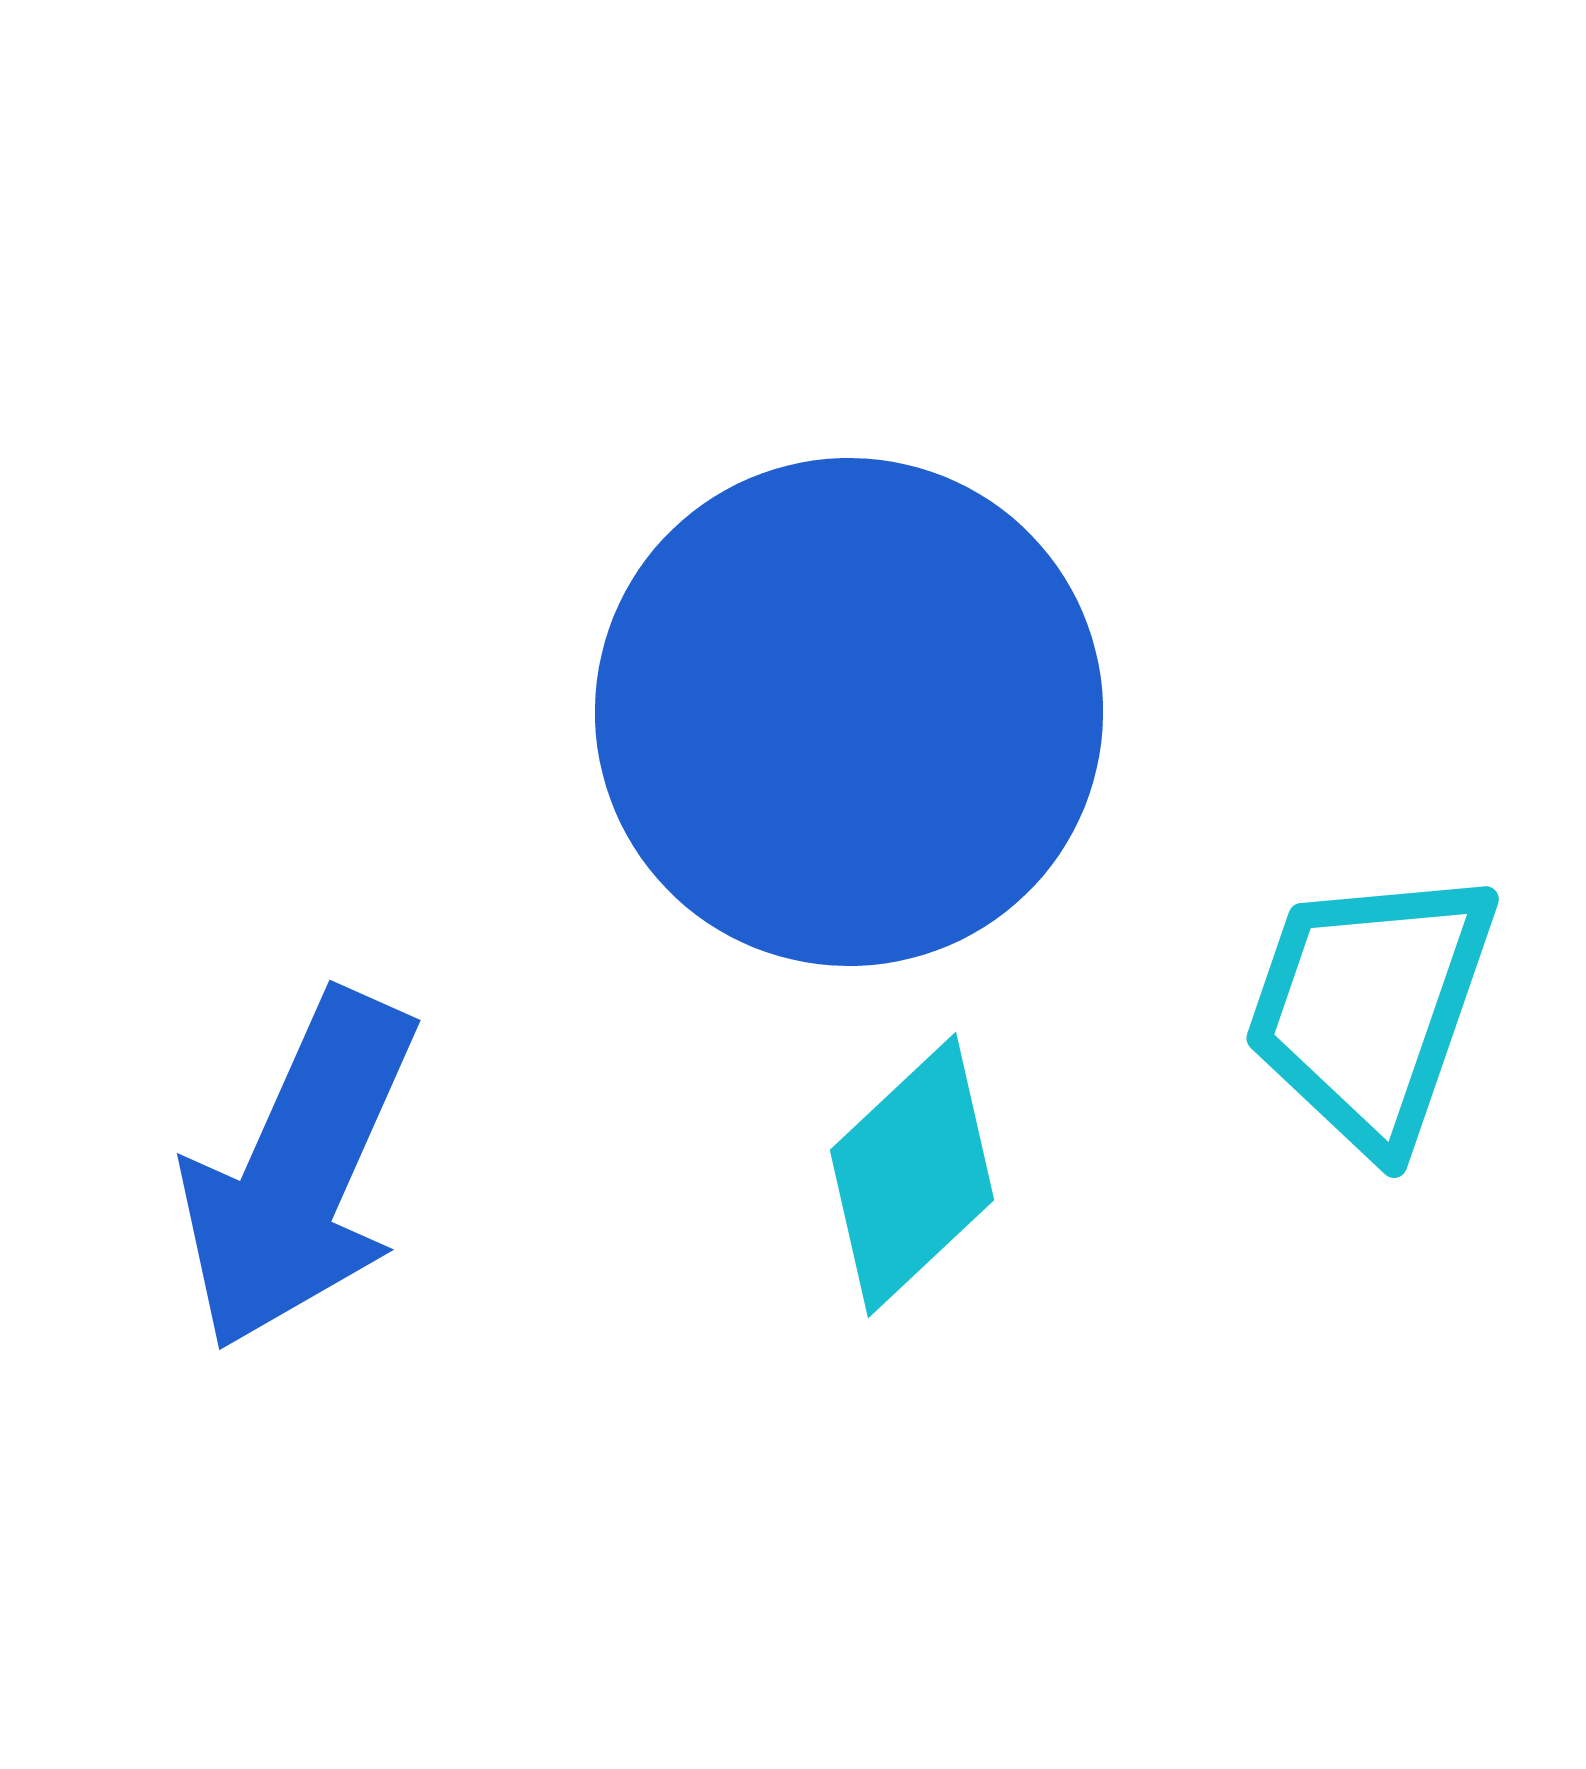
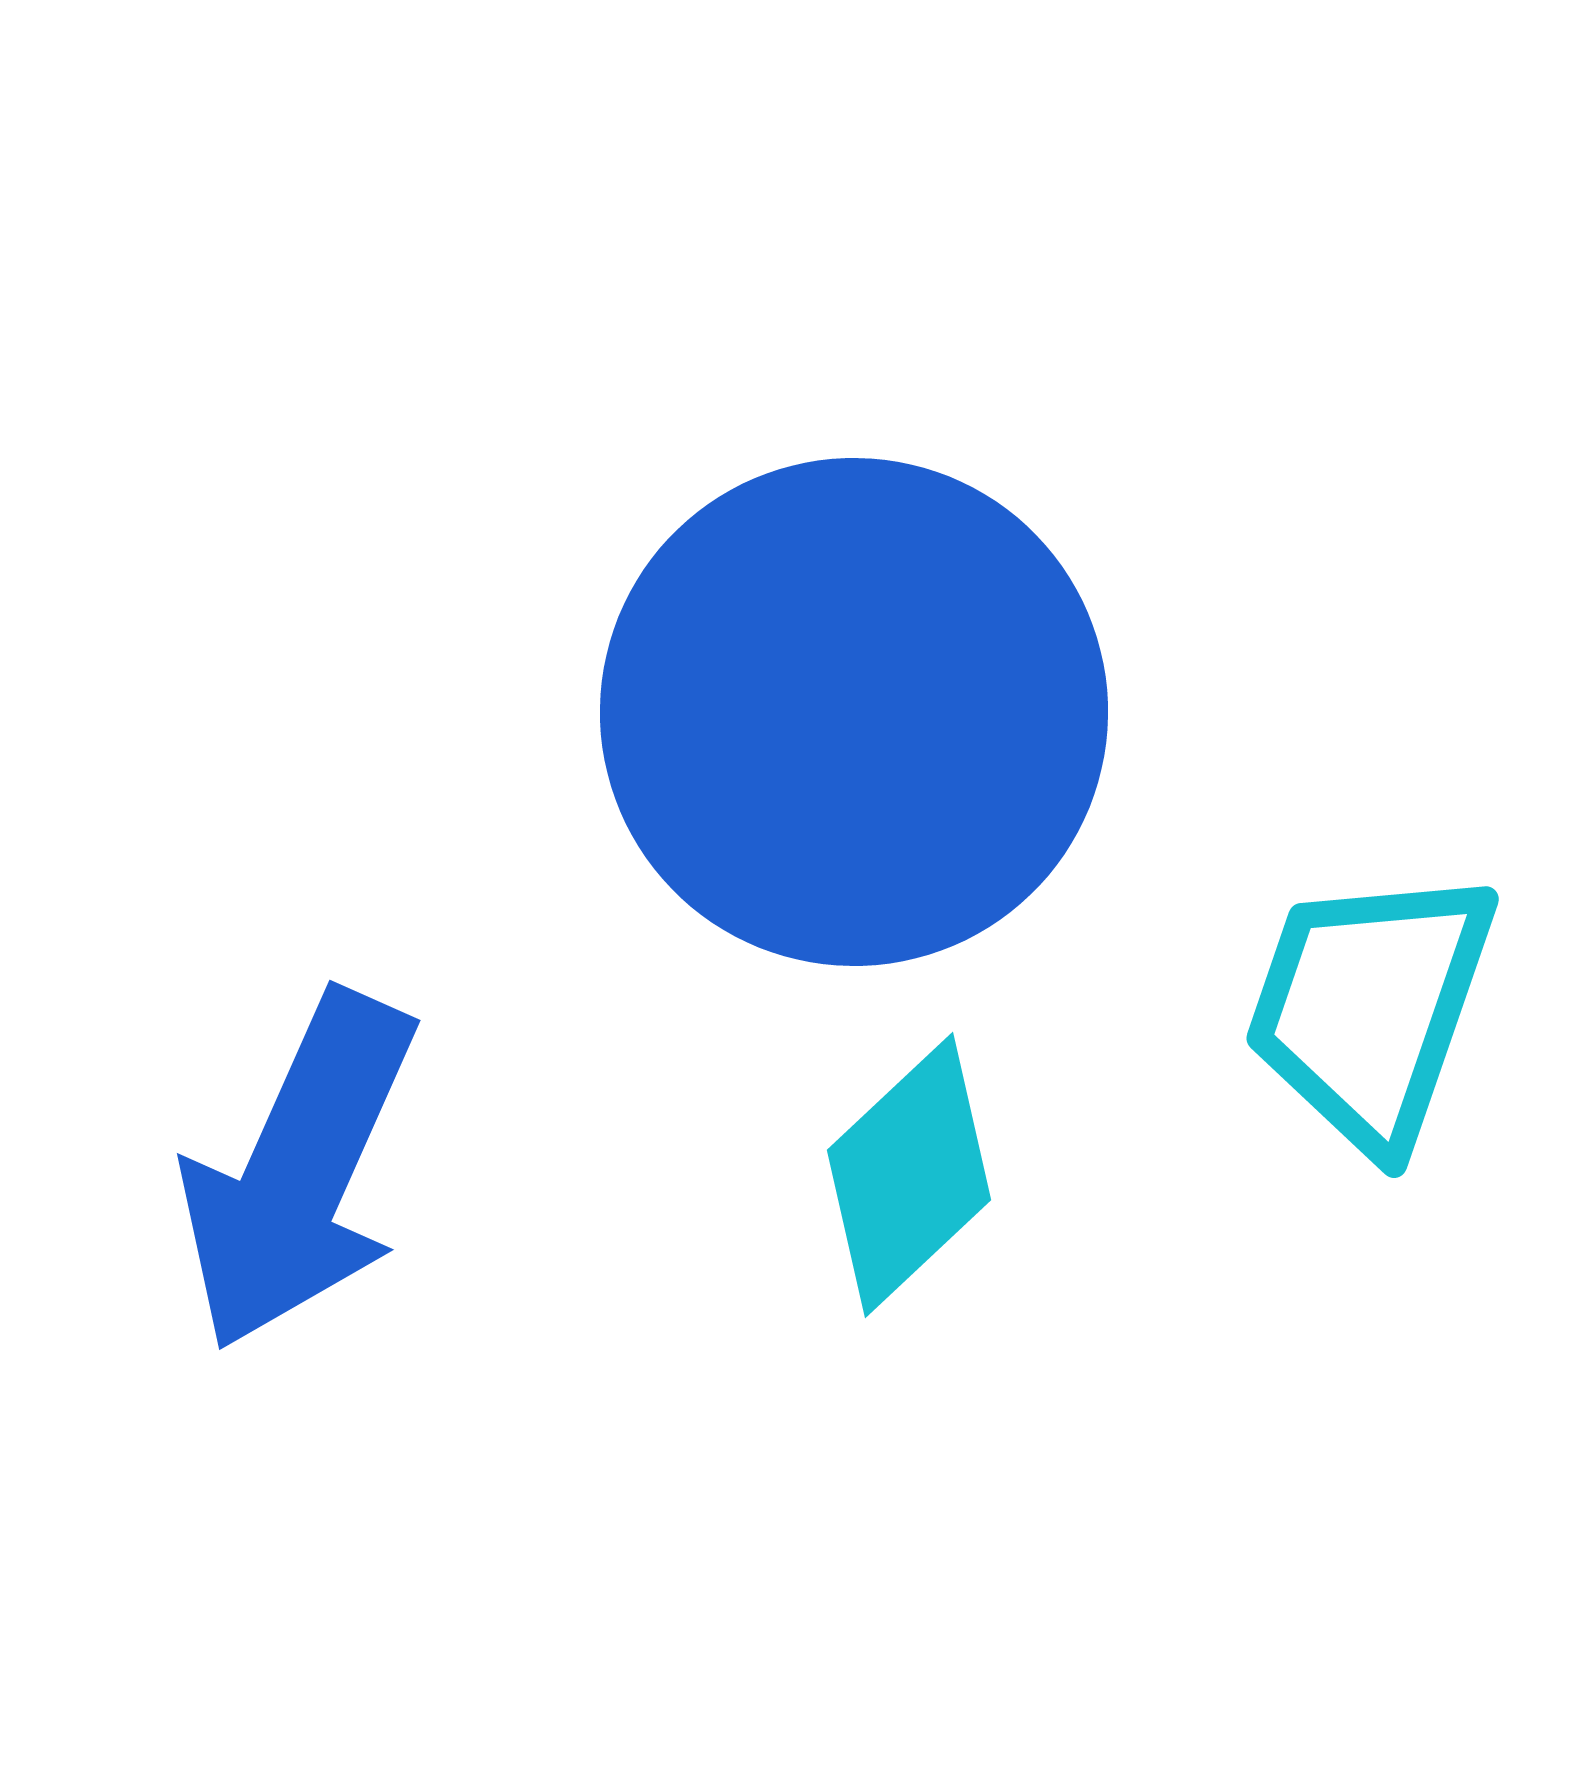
blue circle: moved 5 px right
cyan diamond: moved 3 px left
